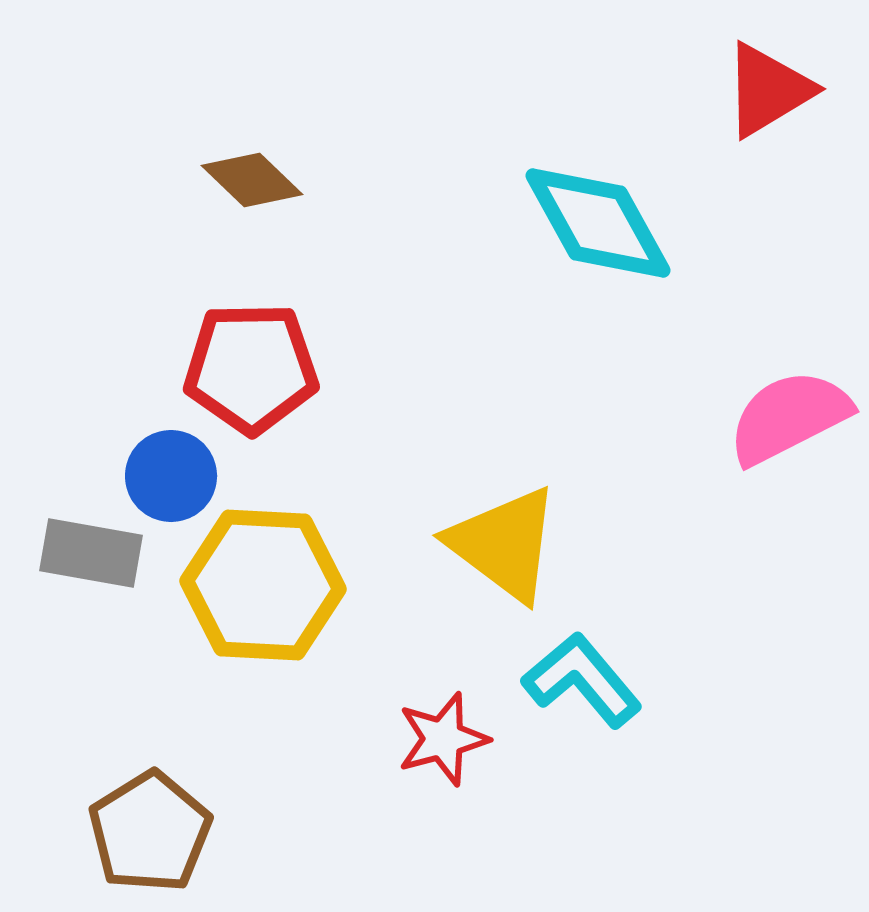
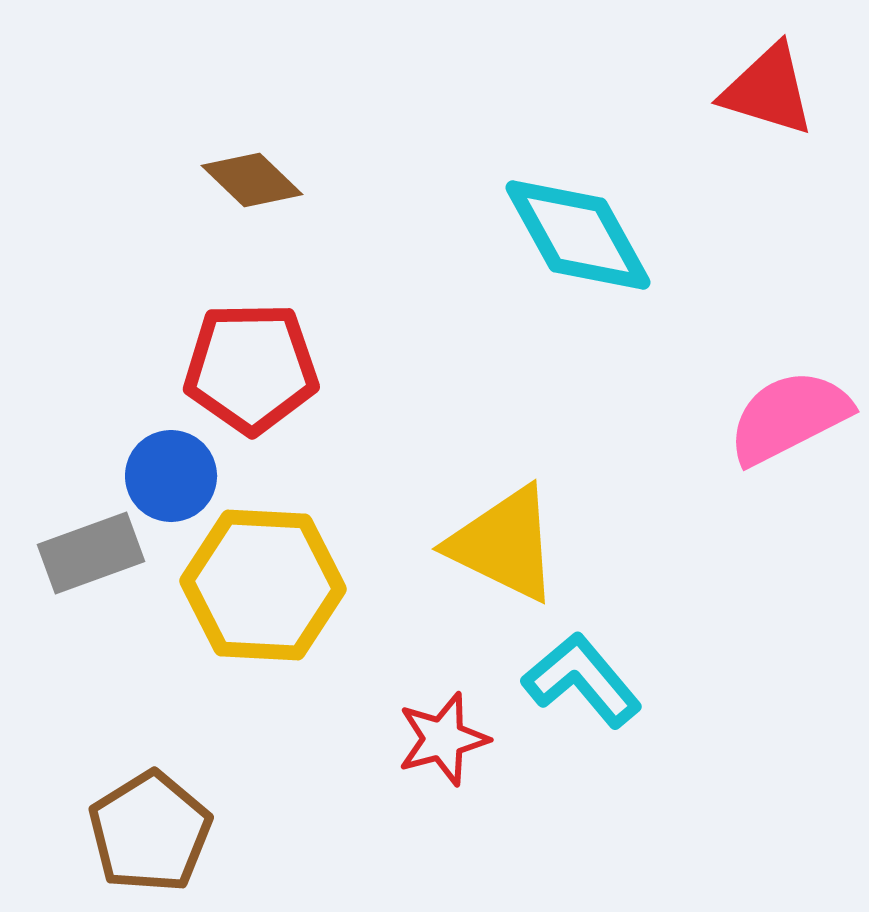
red triangle: rotated 48 degrees clockwise
cyan diamond: moved 20 px left, 12 px down
yellow triangle: rotated 11 degrees counterclockwise
gray rectangle: rotated 30 degrees counterclockwise
